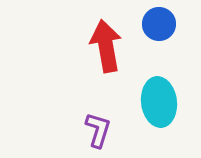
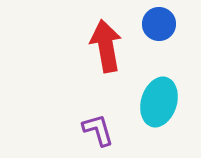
cyan ellipse: rotated 24 degrees clockwise
purple L-shape: rotated 33 degrees counterclockwise
